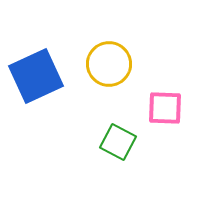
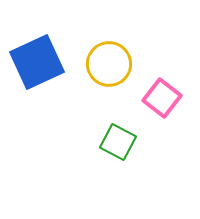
blue square: moved 1 px right, 14 px up
pink square: moved 3 px left, 10 px up; rotated 36 degrees clockwise
